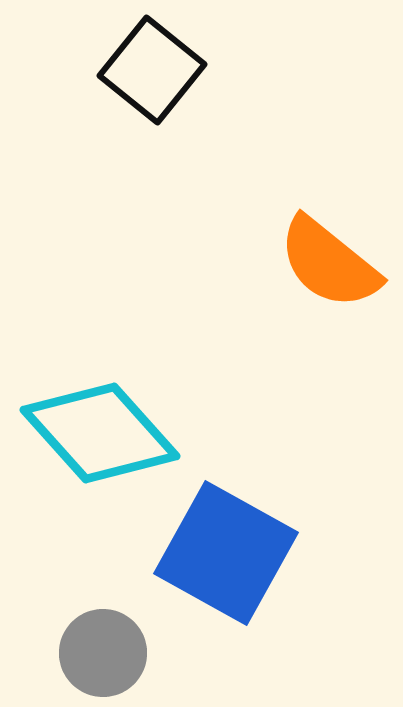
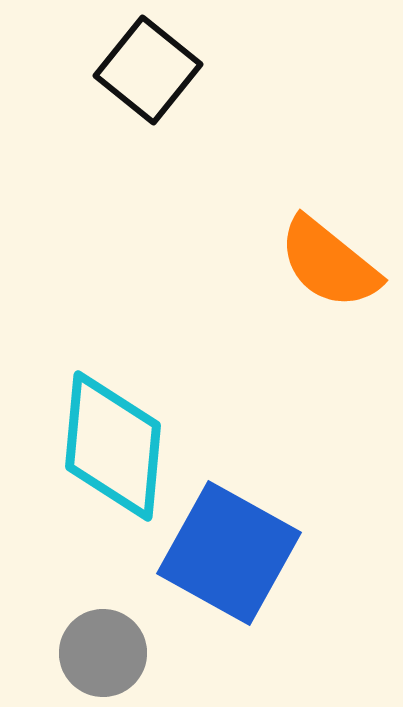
black square: moved 4 px left
cyan diamond: moved 13 px right, 13 px down; rotated 47 degrees clockwise
blue square: moved 3 px right
